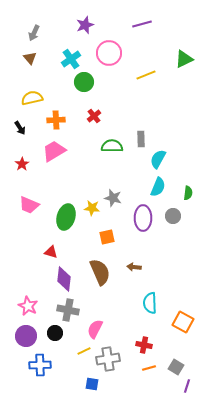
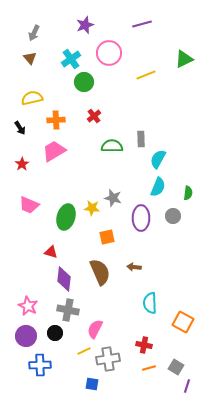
purple ellipse at (143, 218): moved 2 px left
